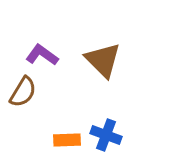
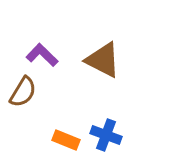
purple L-shape: rotated 8 degrees clockwise
brown triangle: rotated 18 degrees counterclockwise
orange rectangle: moved 1 px left; rotated 24 degrees clockwise
